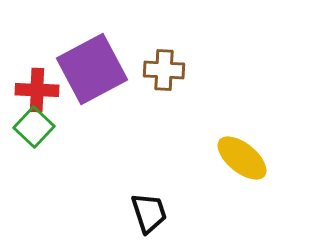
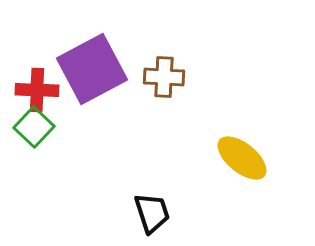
brown cross: moved 7 px down
black trapezoid: moved 3 px right
